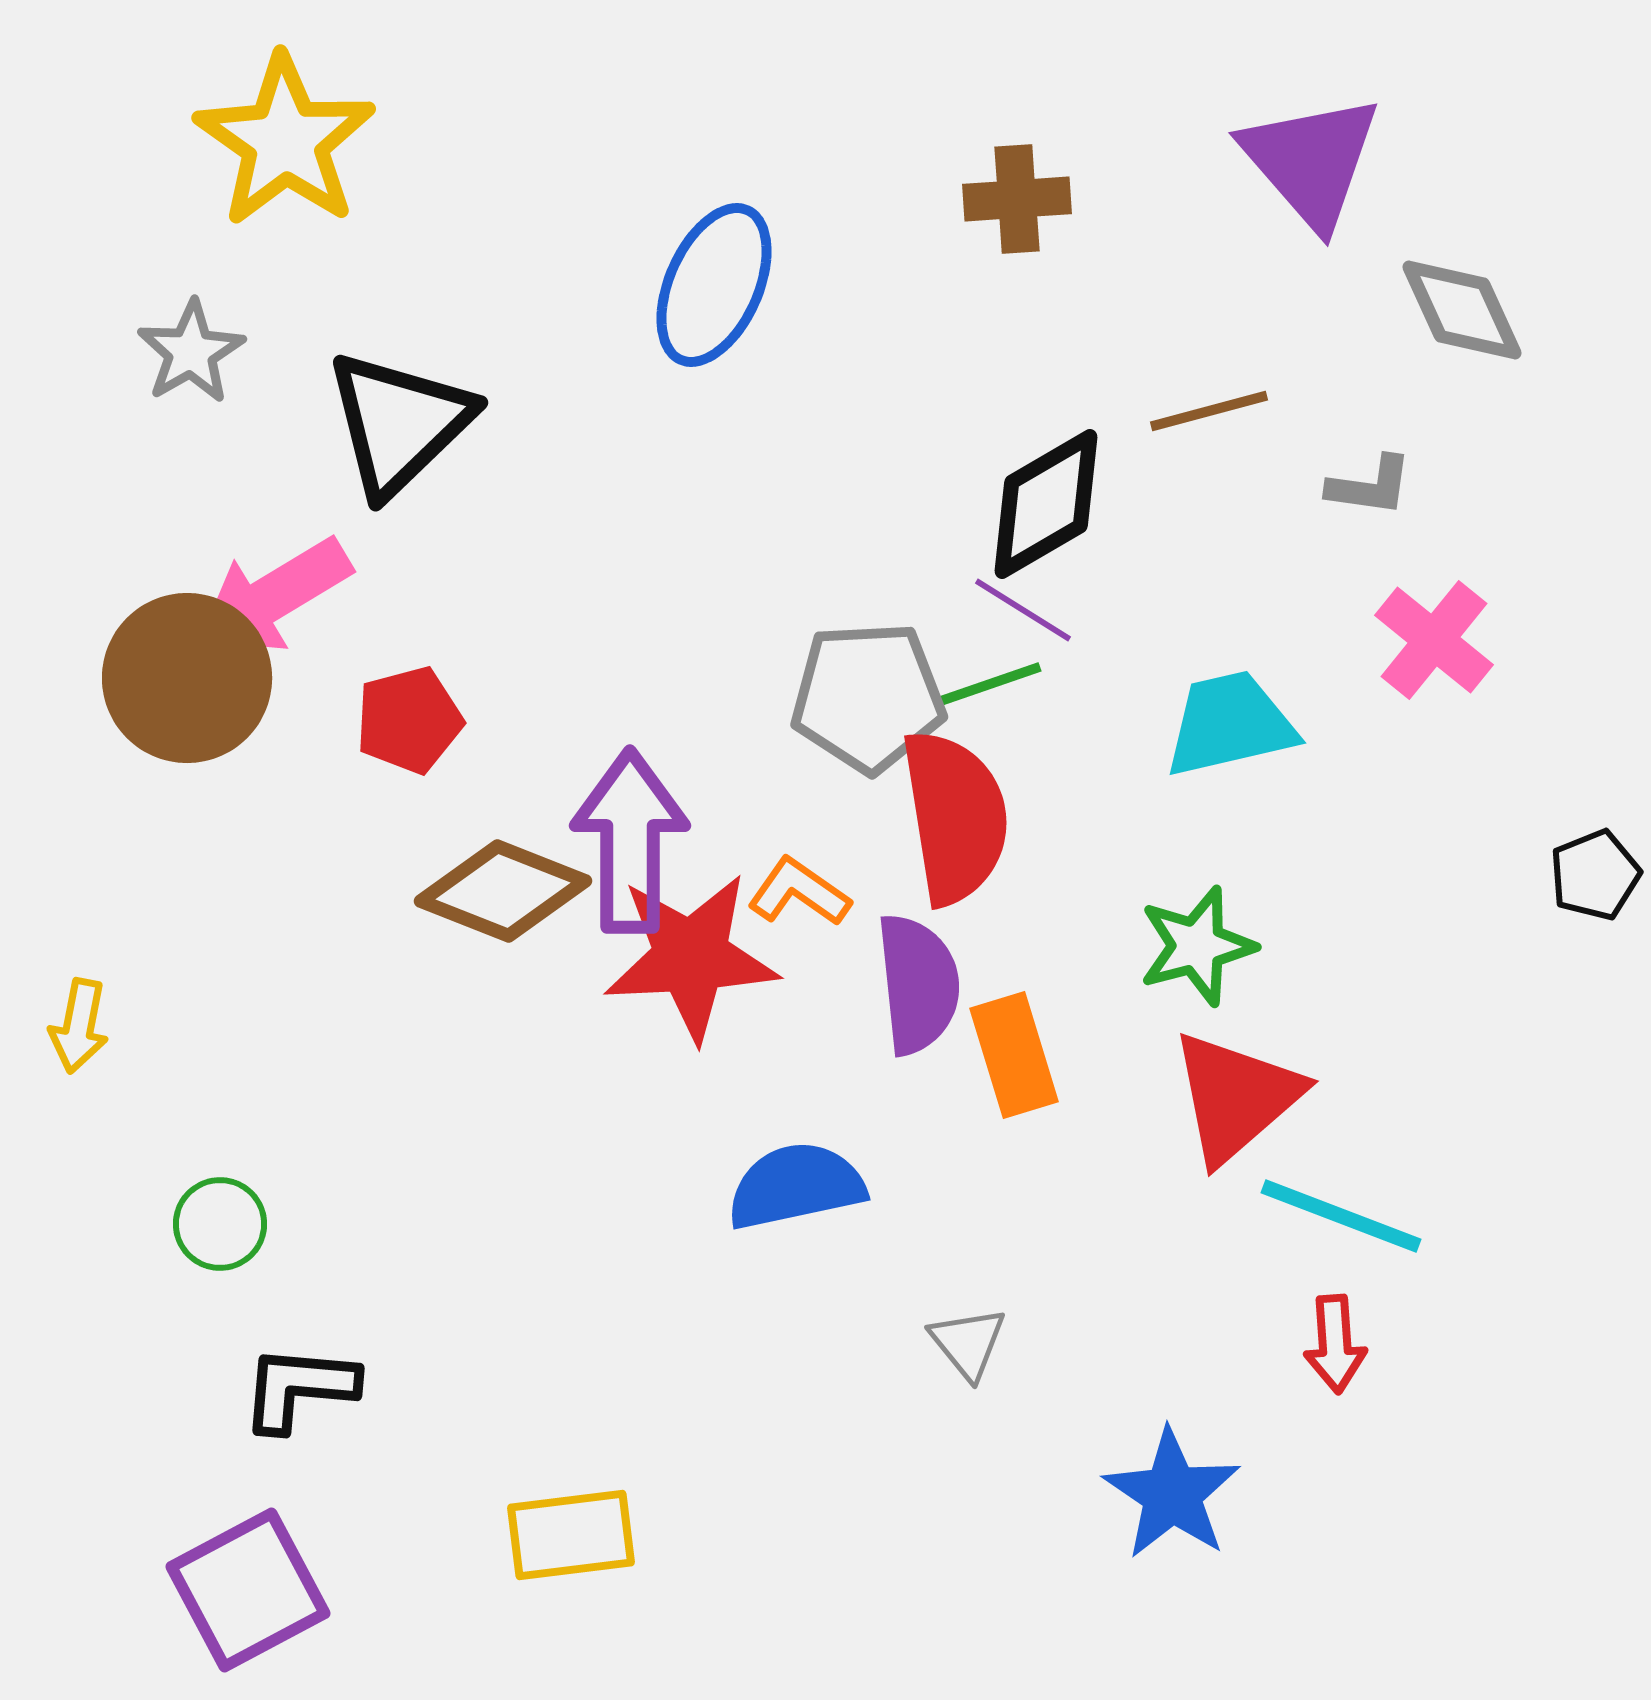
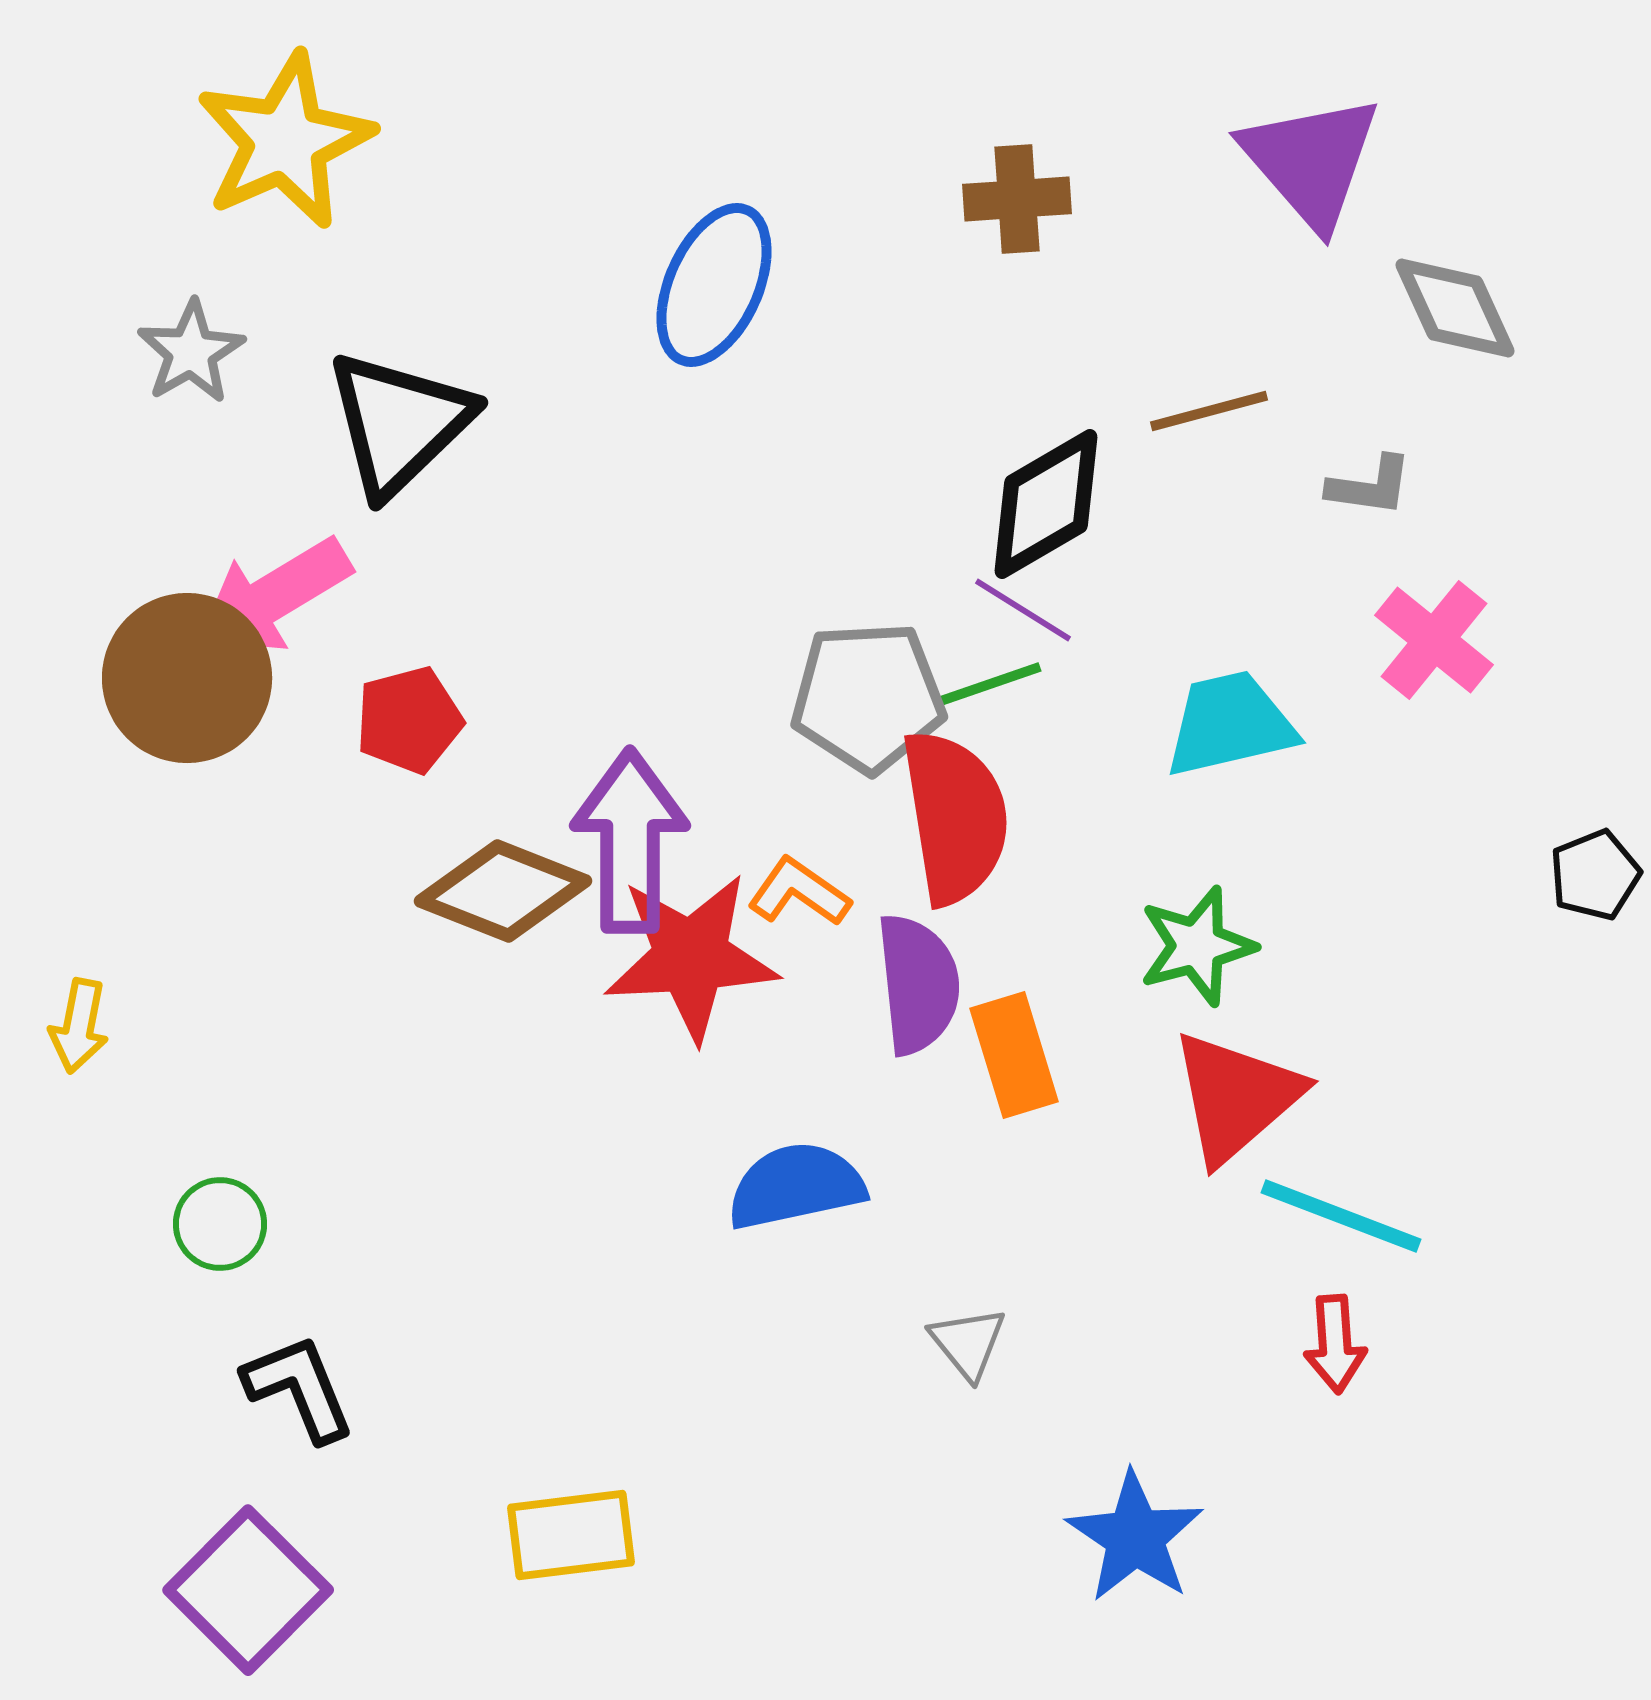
yellow star: rotated 13 degrees clockwise
gray diamond: moved 7 px left, 2 px up
black L-shape: rotated 63 degrees clockwise
blue star: moved 37 px left, 43 px down
purple square: rotated 17 degrees counterclockwise
